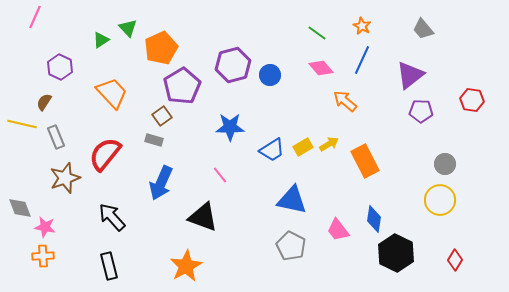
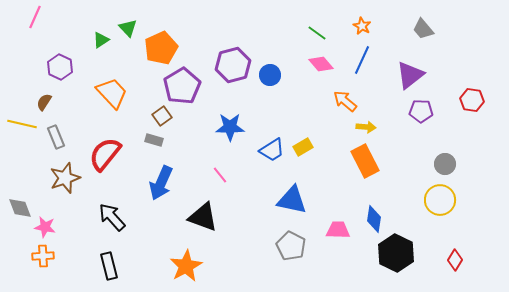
pink diamond at (321, 68): moved 4 px up
yellow arrow at (329, 144): moved 37 px right, 17 px up; rotated 36 degrees clockwise
pink trapezoid at (338, 230): rotated 130 degrees clockwise
